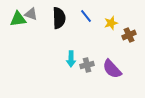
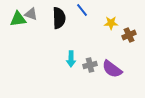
blue line: moved 4 px left, 6 px up
yellow star: rotated 16 degrees clockwise
gray cross: moved 3 px right
purple semicircle: rotated 10 degrees counterclockwise
